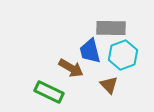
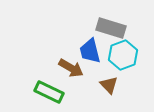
gray rectangle: rotated 16 degrees clockwise
